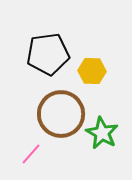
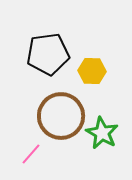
brown circle: moved 2 px down
